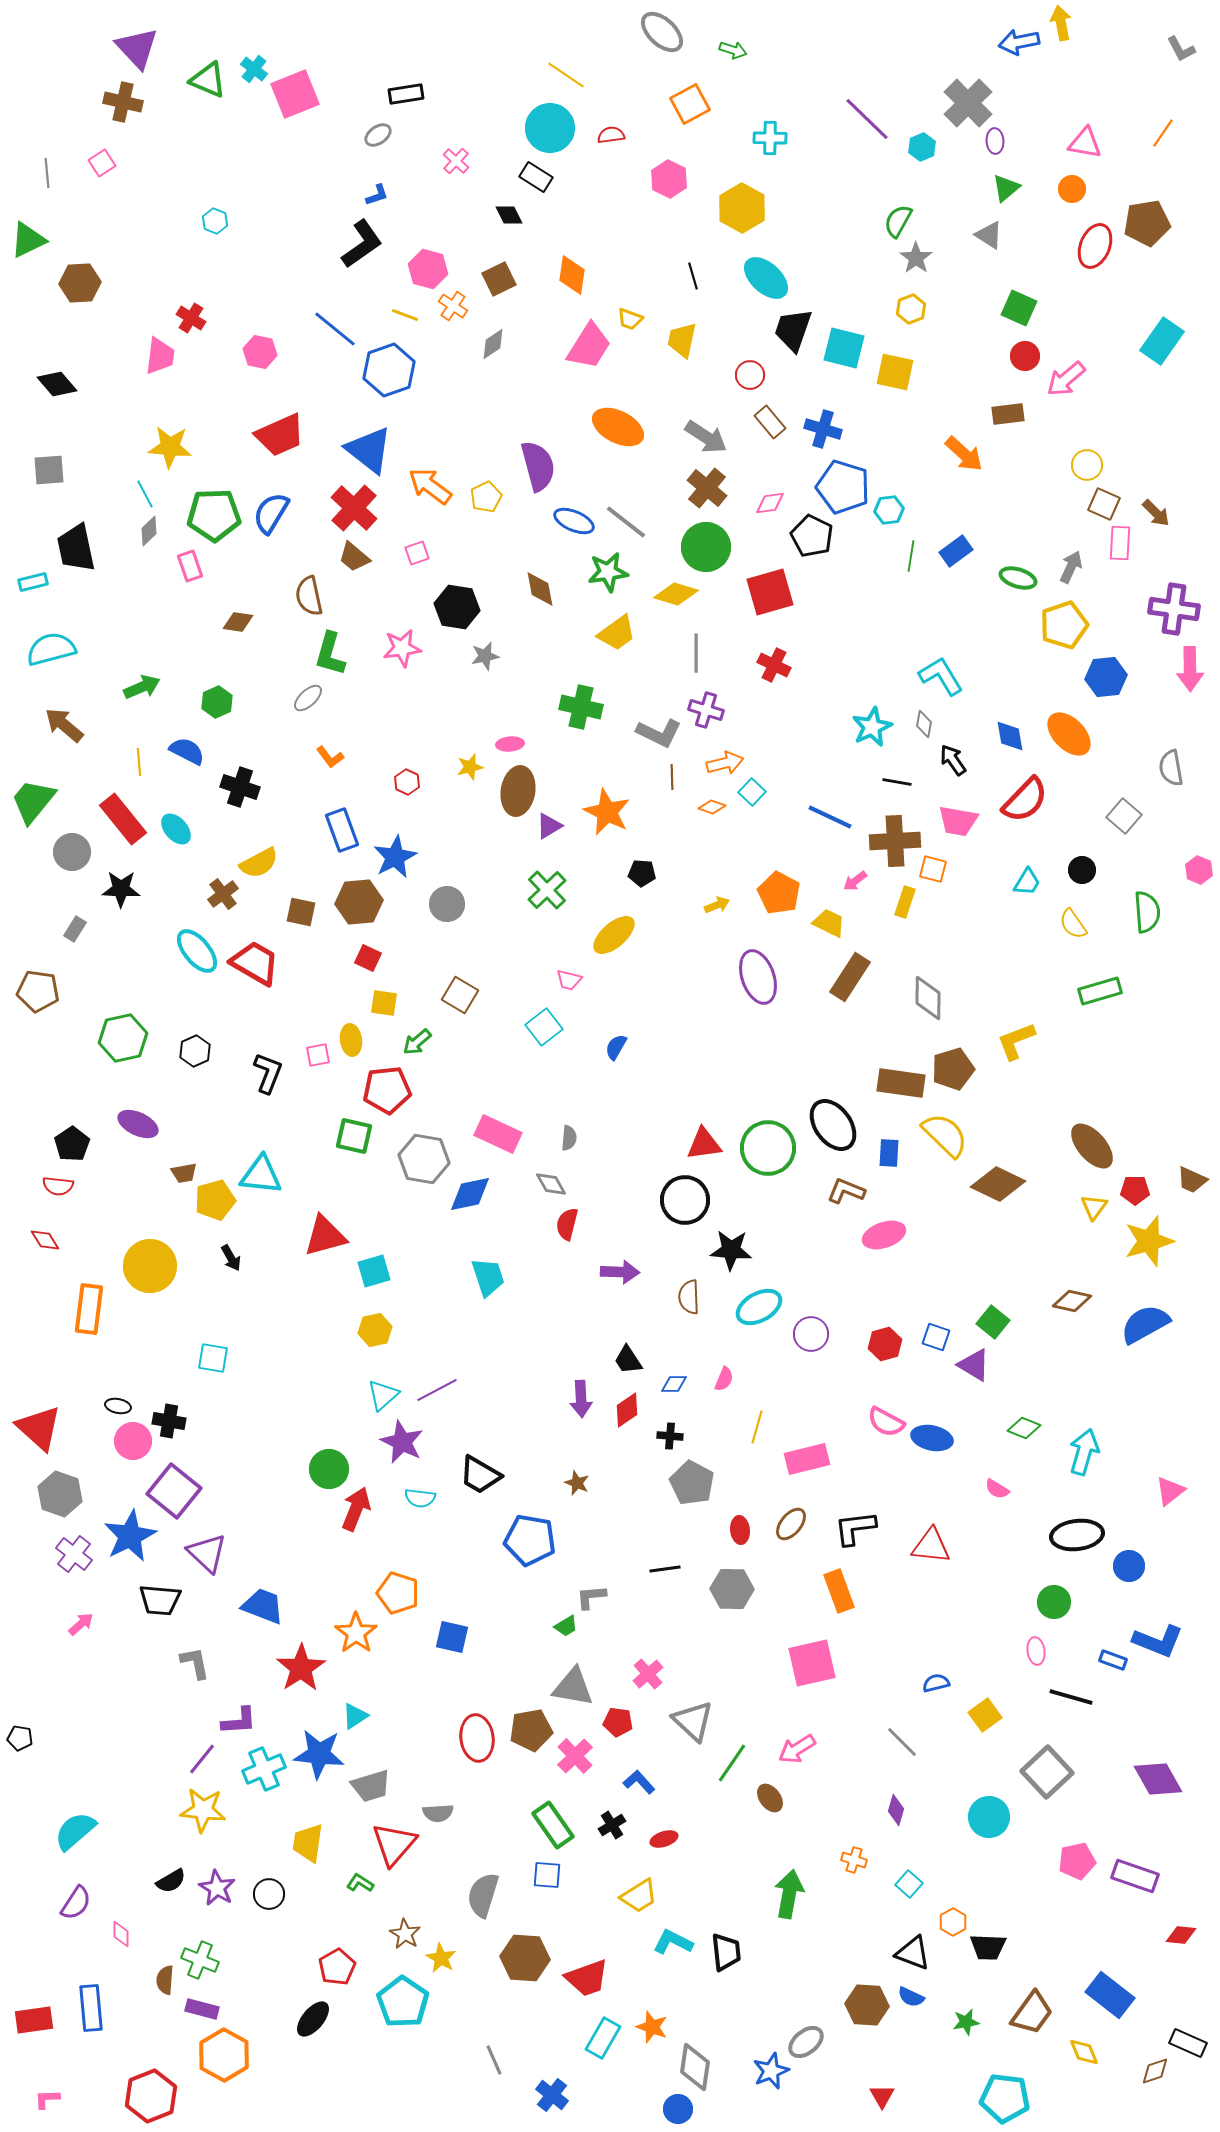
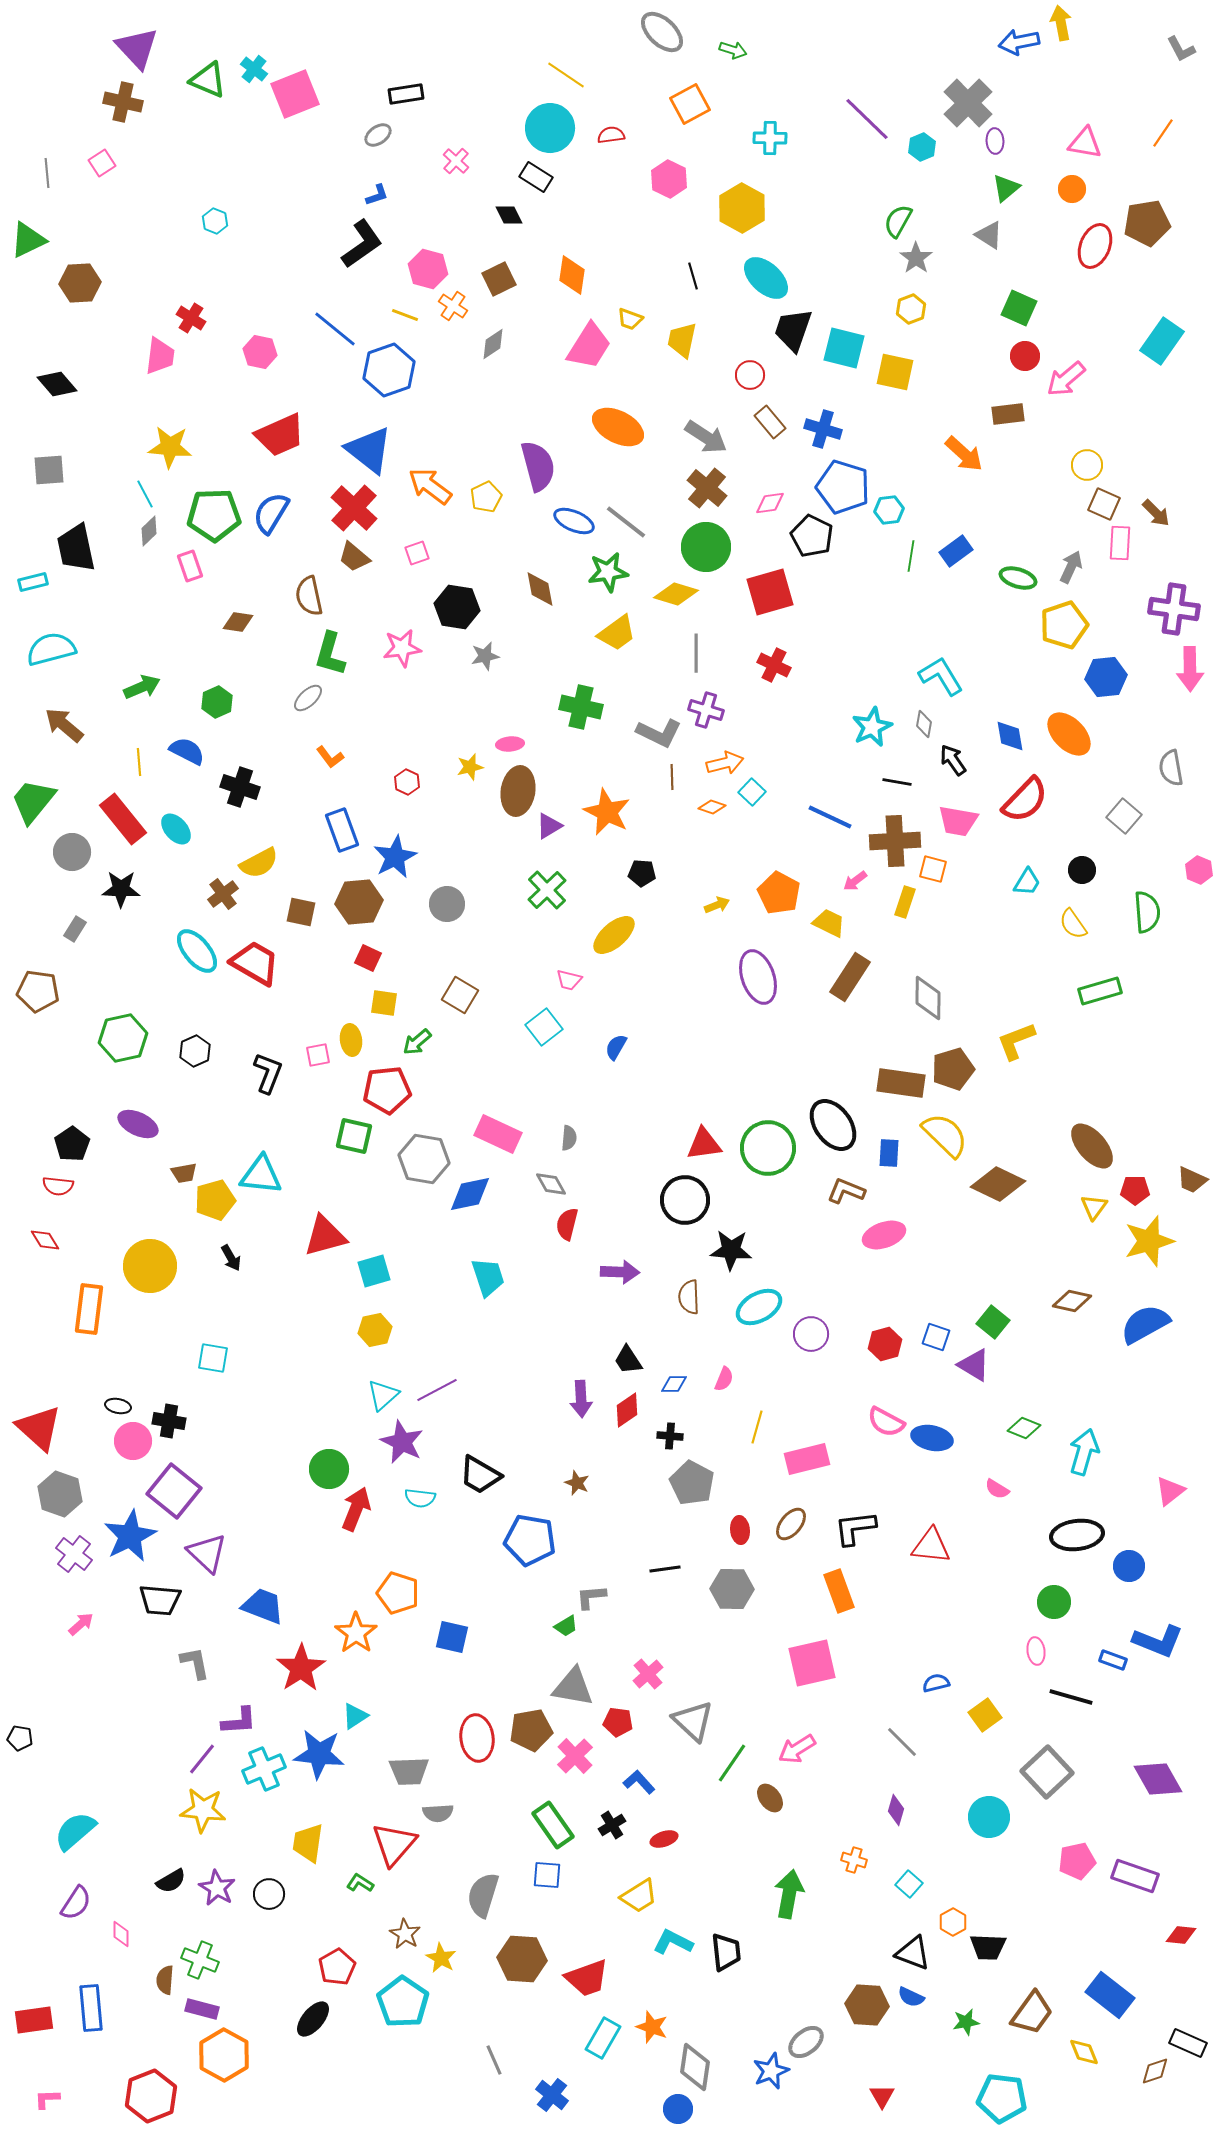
gray trapezoid at (371, 1786): moved 38 px right, 15 px up; rotated 15 degrees clockwise
brown hexagon at (525, 1958): moved 3 px left, 1 px down
cyan pentagon at (1005, 2098): moved 3 px left
